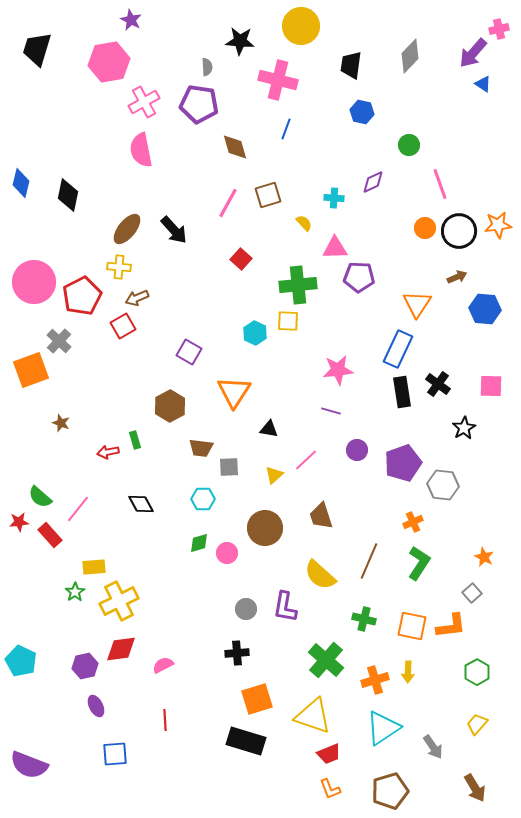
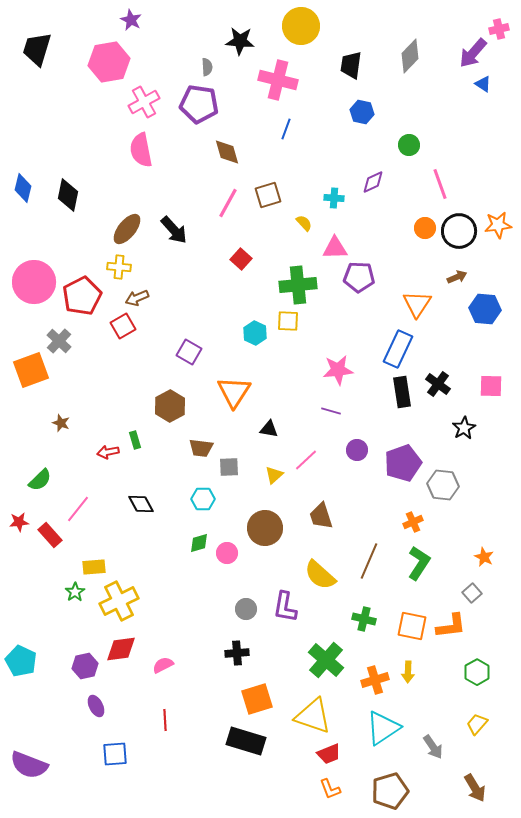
brown diamond at (235, 147): moved 8 px left, 5 px down
blue diamond at (21, 183): moved 2 px right, 5 px down
green semicircle at (40, 497): moved 17 px up; rotated 85 degrees counterclockwise
